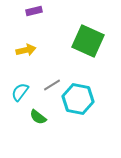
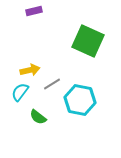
yellow arrow: moved 4 px right, 20 px down
gray line: moved 1 px up
cyan hexagon: moved 2 px right, 1 px down
